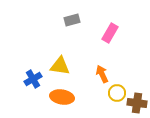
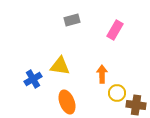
pink rectangle: moved 5 px right, 3 px up
orange arrow: rotated 24 degrees clockwise
orange ellipse: moved 5 px right, 5 px down; rotated 60 degrees clockwise
brown cross: moved 1 px left, 2 px down
